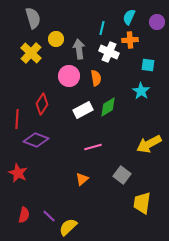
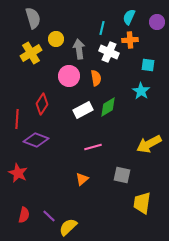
yellow cross: rotated 15 degrees clockwise
gray square: rotated 24 degrees counterclockwise
